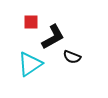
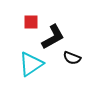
black semicircle: moved 1 px down
cyan triangle: moved 1 px right
